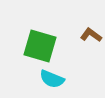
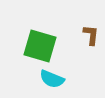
brown L-shape: rotated 60 degrees clockwise
